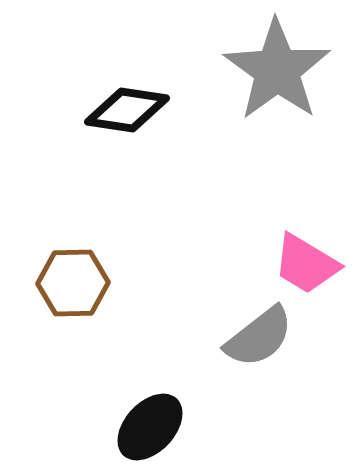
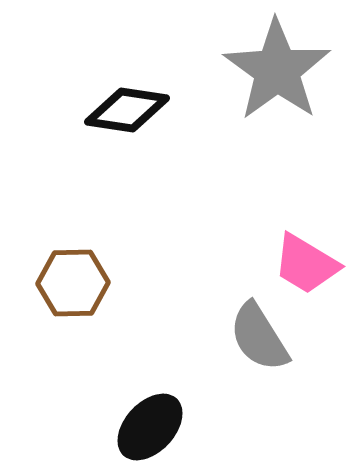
gray semicircle: rotated 96 degrees clockwise
